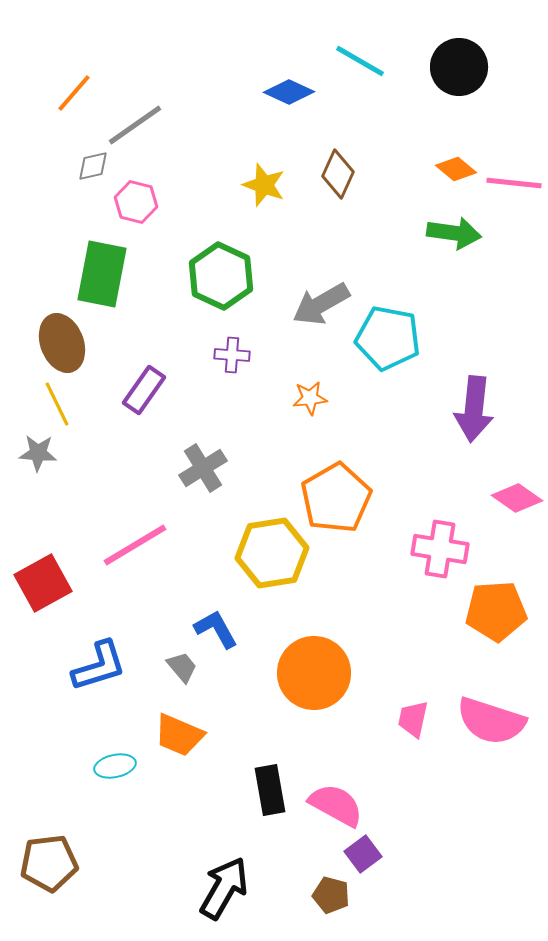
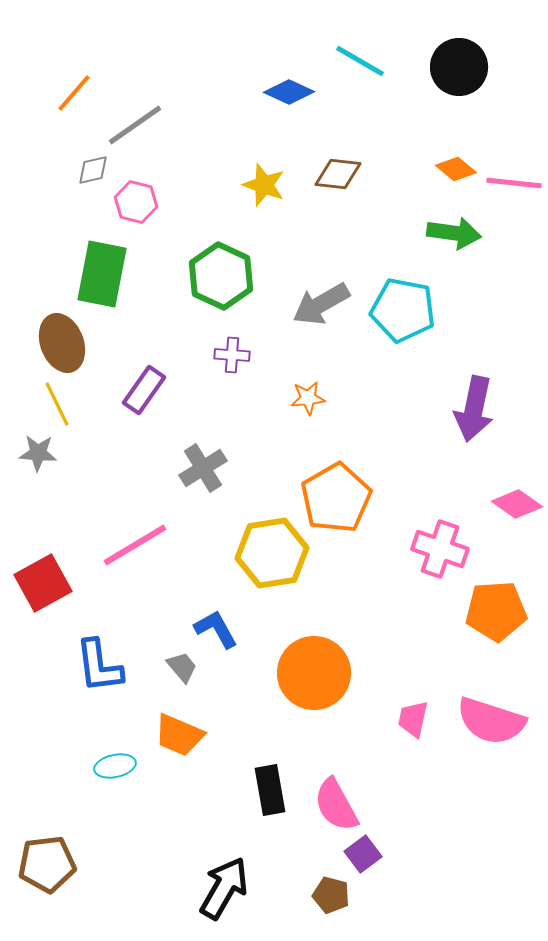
gray diamond at (93, 166): moved 4 px down
brown diamond at (338, 174): rotated 72 degrees clockwise
cyan pentagon at (388, 338): moved 15 px right, 28 px up
orange star at (310, 398): moved 2 px left
purple arrow at (474, 409): rotated 6 degrees clockwise
pink diamond at (517, 498): moved 6 px down
pink cross at (440, 549): rotated 10 degrees clockwise
blue L-shape at (99, 666): rotated 100 degrees clockwise
pink semicircle at (336, 805): rotated 148 degrees counterclockwise
brown pentagon at (49, 863): moved 2 px left, 1 px down
